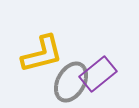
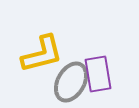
purple rectangle: rotated 60 degrees counterclockwise
